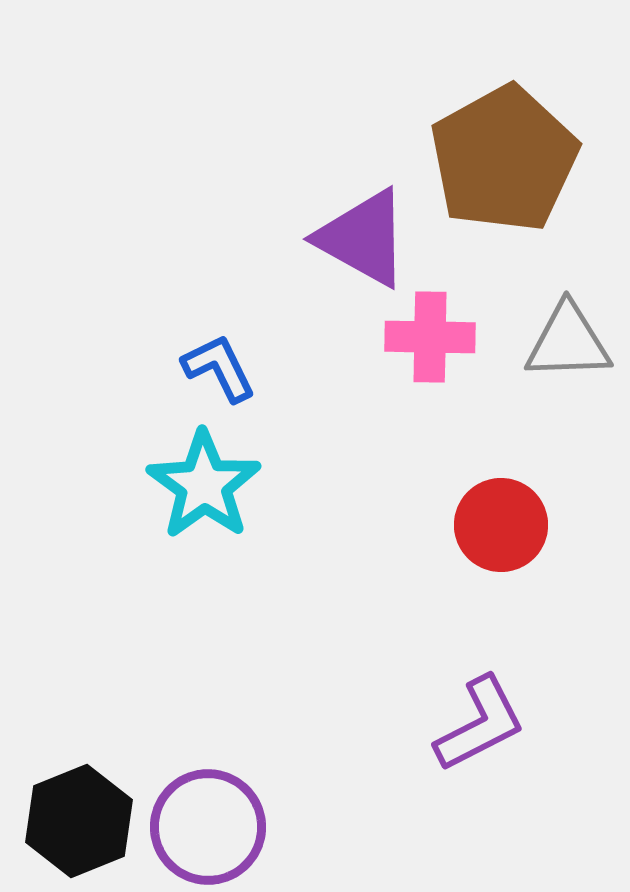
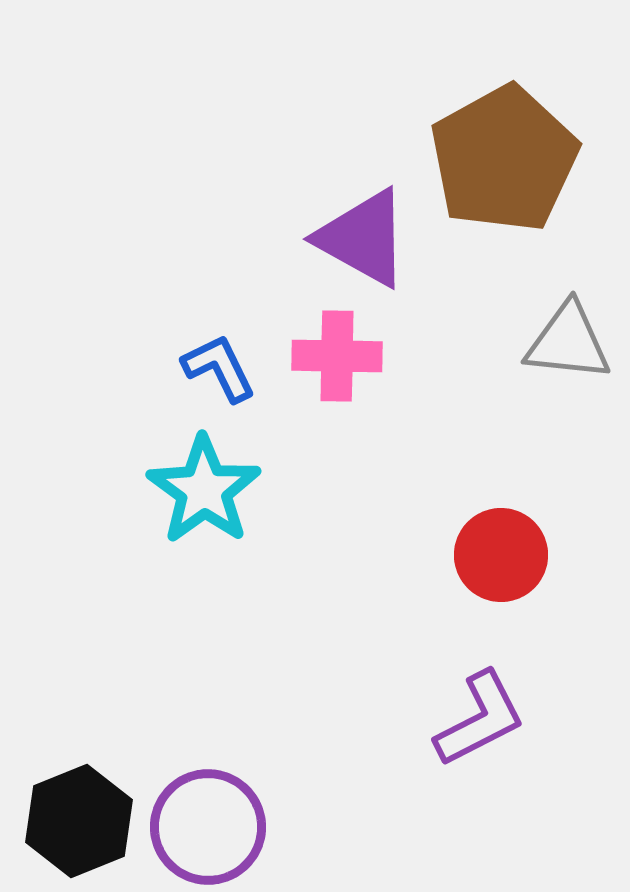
pink cross: moved 93 px left, 19 px down
gray triangle: rotated 8 degrees clockwise
cyan star: moved 5 px down
red circle: moved 30 px down
purple L-shape: moved 5 px up
